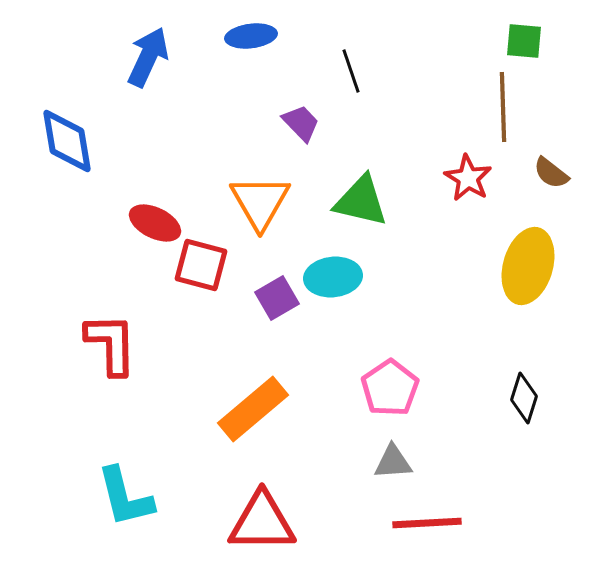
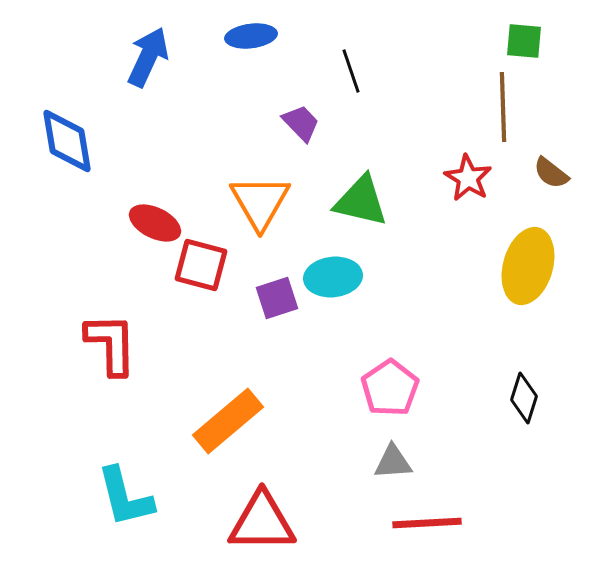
purple square: rotated 12 degrees clockwise
orange rectangle: moved 25 px left, 12 px down
